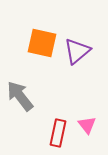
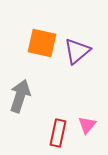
gray arrow: rotated 56 degrees clockwise
pink triangle: rotated 18 degrees clockwise
